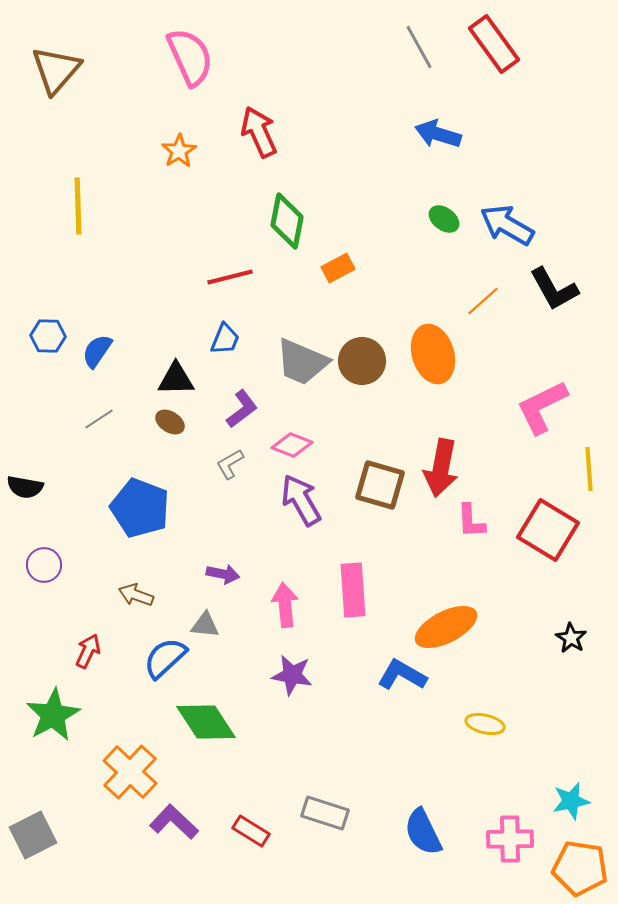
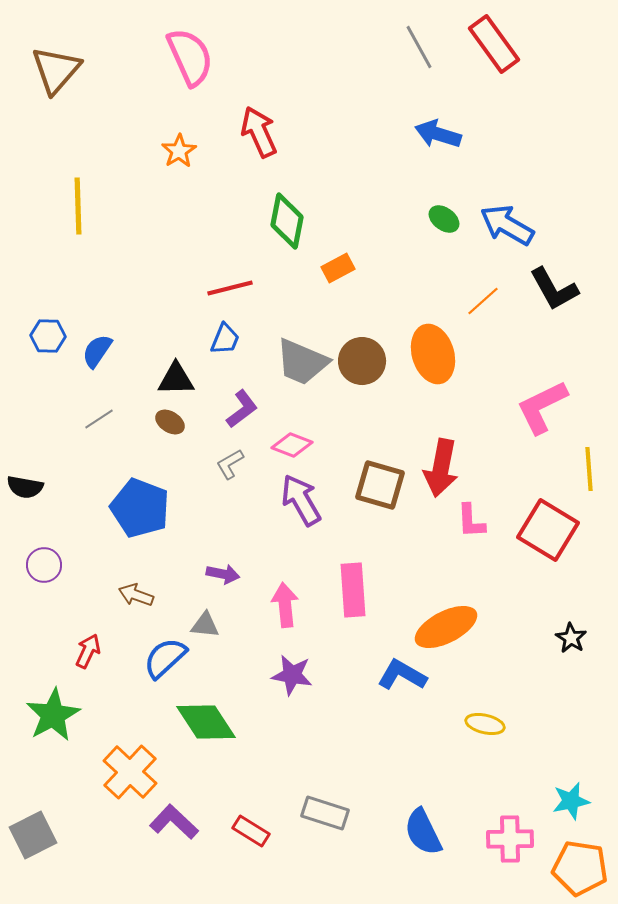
red line at (230, 277): moved 11 px down
